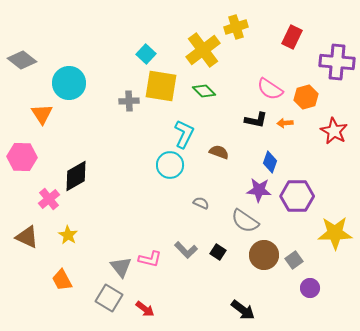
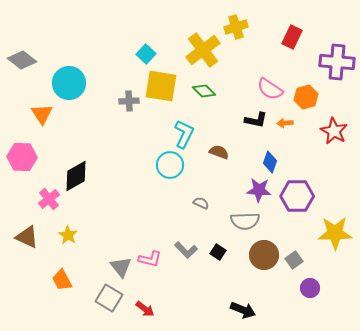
gray semicircle at (245, 221): rotated 36 degrees counterclockwise
black arrow at (243, 310): rotated 15 degrees counterclockwise
